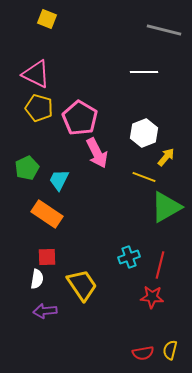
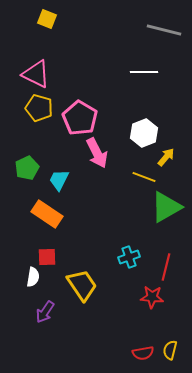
red line: moved 6 px right, 2 px down
white semicircle: moved 4 px left, 2 px up
purple arrow: moved 1 px down; rotated 50 degrees counterclockwise
